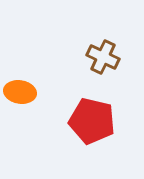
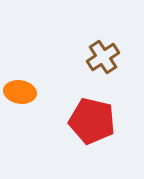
brown cross: rotated 32 degrees clockwise
